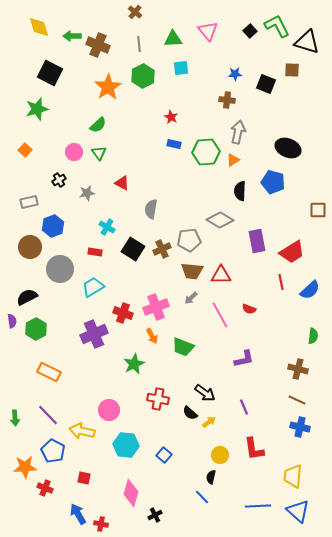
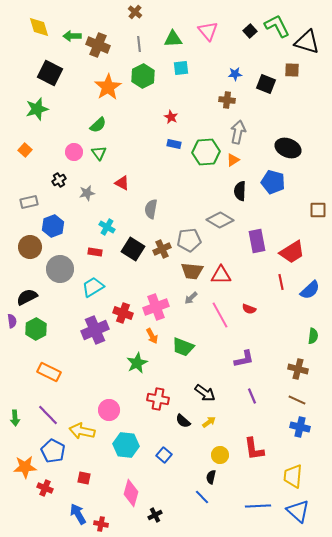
purple cross at (94, 334): moved 1 px right, 4 px up
green star at (134, 364): moved 3 px right, 1 px up
purple line at (244, 407): moved 8 px right, 11 px up
black semicircle at (190, 413): moved 7 px left, 8 px down
